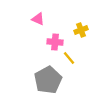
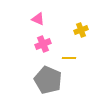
pink cross: moved 12 px left, 2 px down; rotated 28 degrees counterclockwise
yellow line: rotated 48 degrees counterclockwise
gray pentagon: rotated 20 degrees counterclockwise
